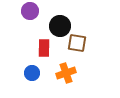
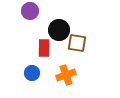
black circle: moved 1 px left, 4 px down
orange cross: moved 2 px down
